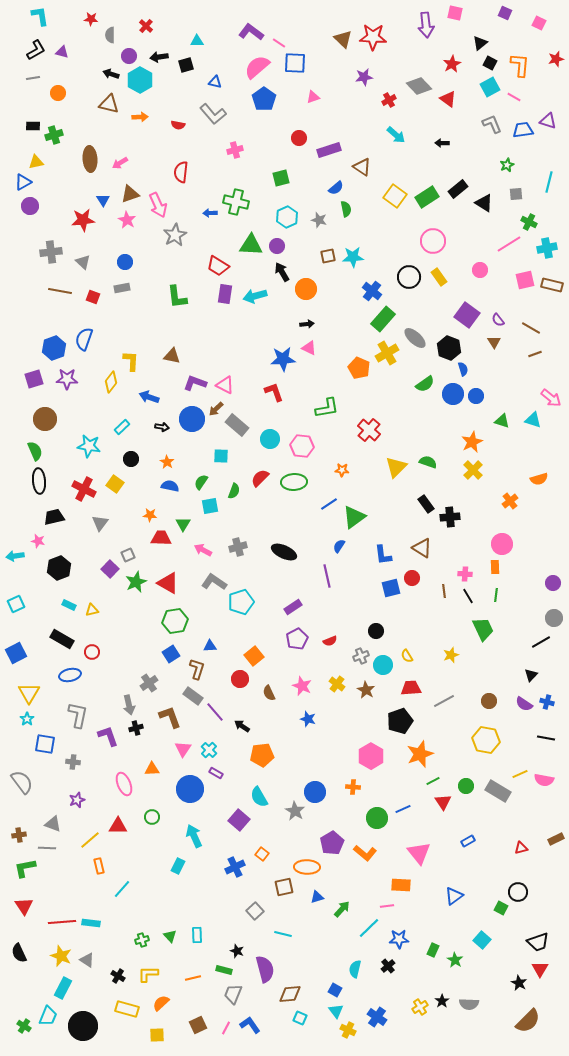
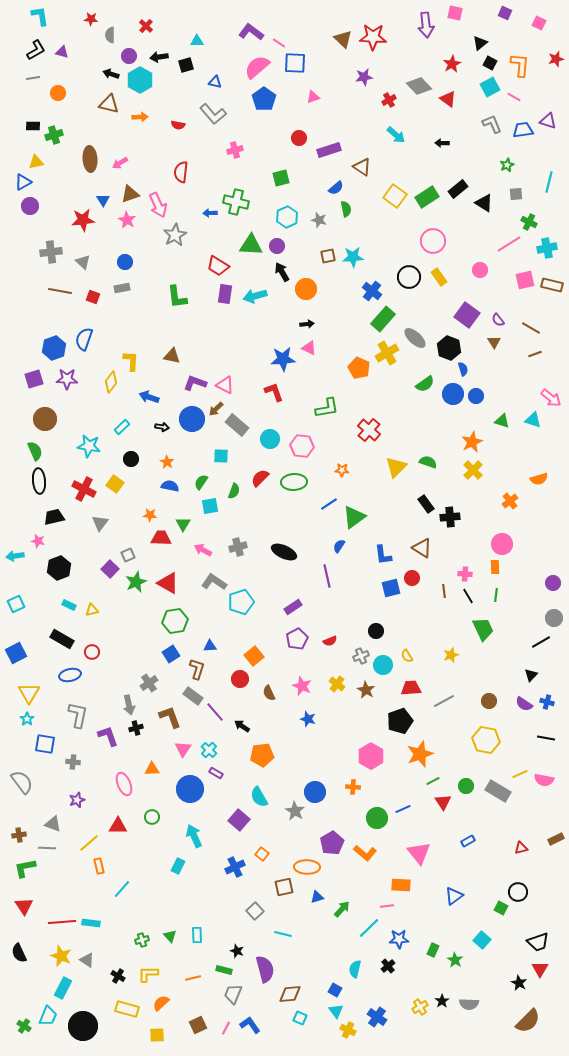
yellow line at (90, 840): moved 1 px left, 3 px down
